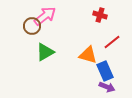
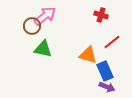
red cross: moved 1 px right
green triangle: moved 2 px left, 3 px up; rotated 42 degrees clockwise
